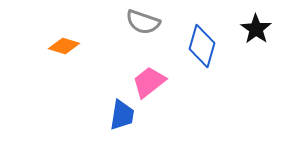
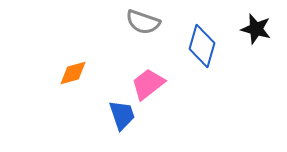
black star: rotated 20 degrees counterclockwise
orange diamond: moved 9 px right, 27 px down; rotated 32 degrees counterclockwise
pink trapezoid: moved 1 px left, 2 px down
blue trapezoid: rotated 28 degrees counterclockwise
